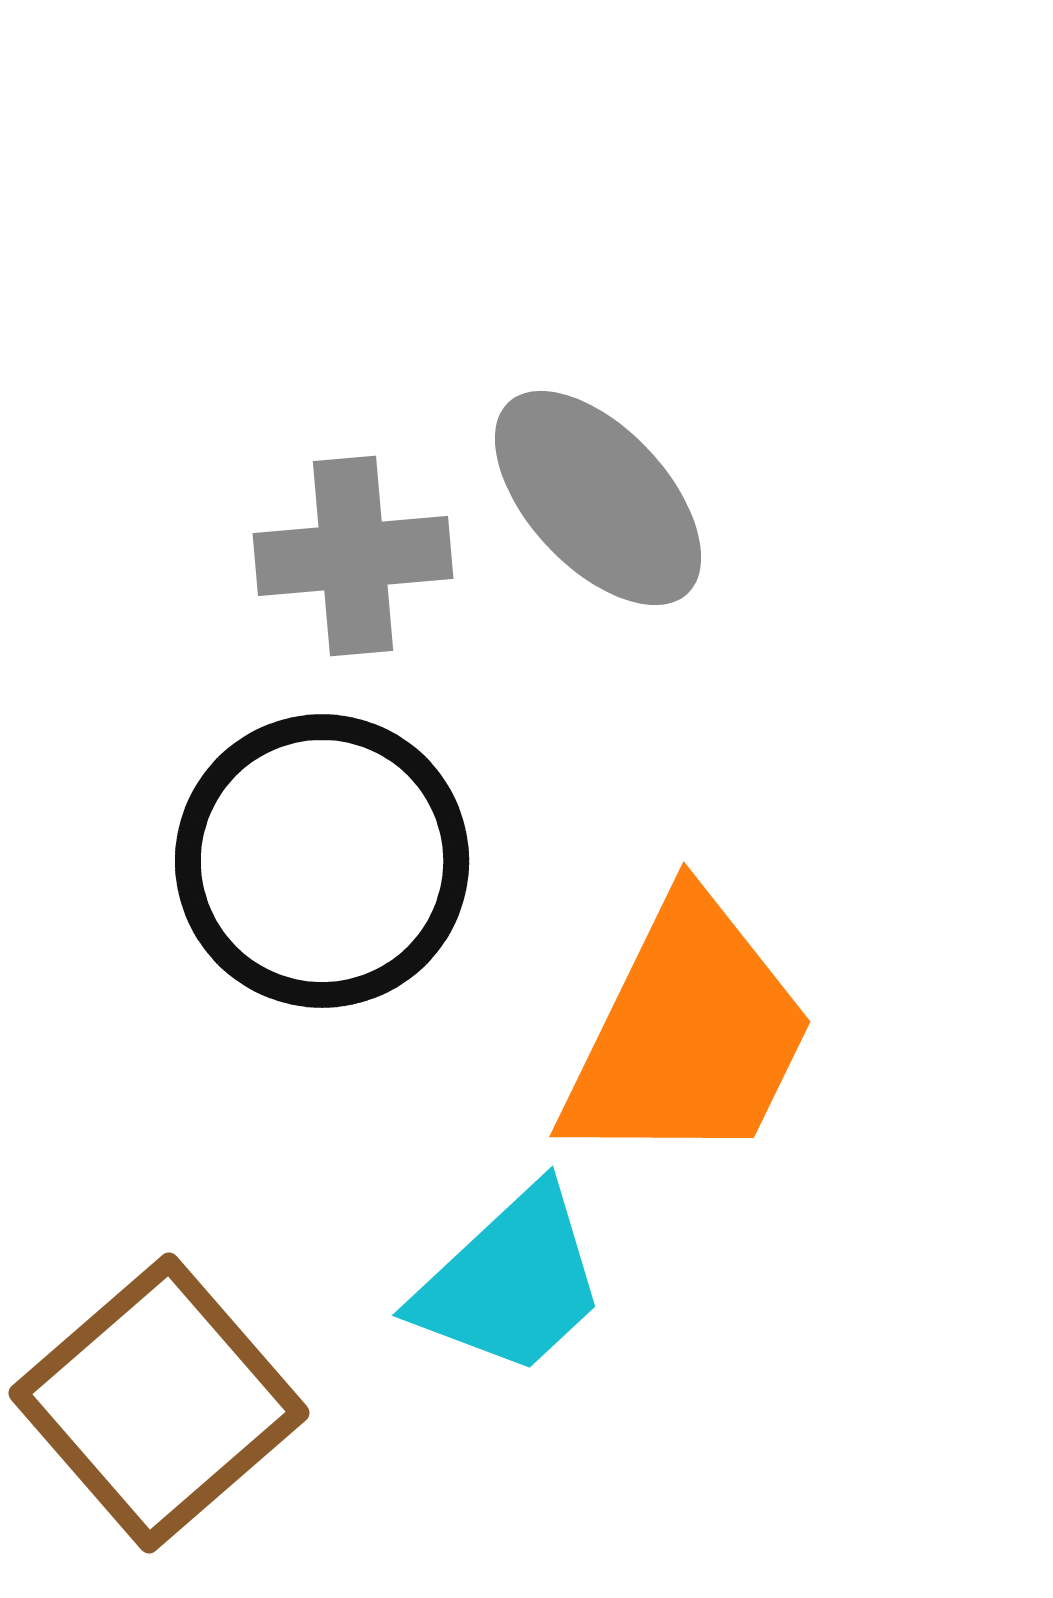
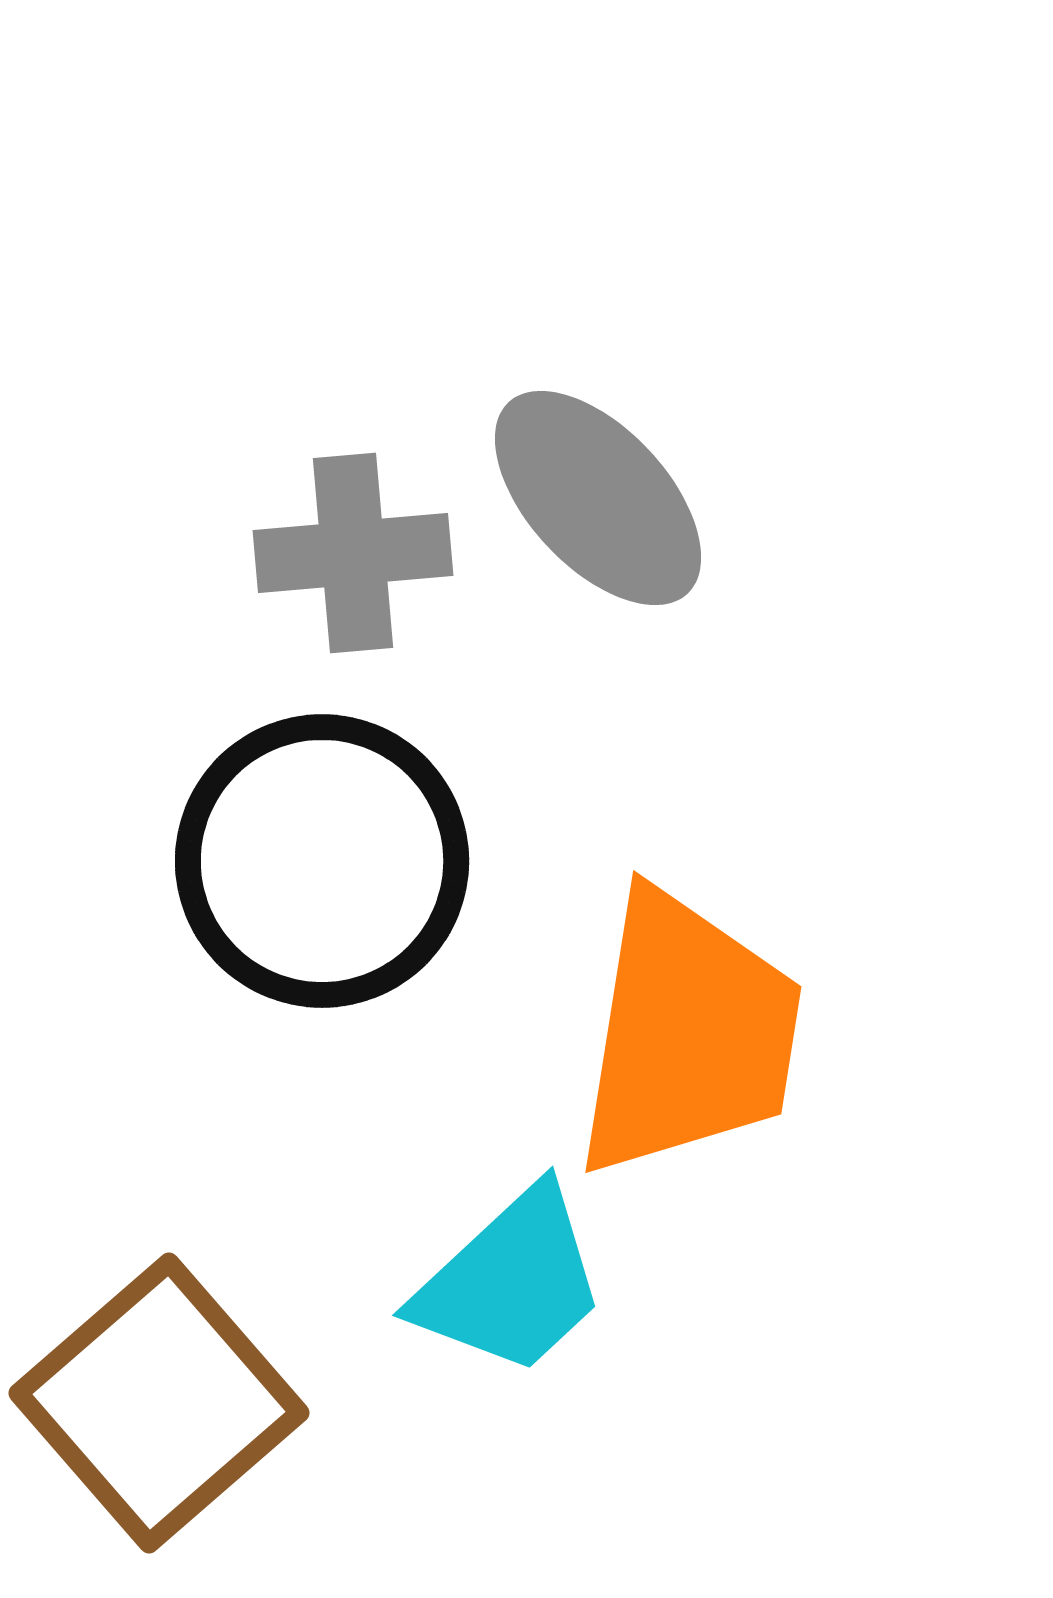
gray cross: moved 3 px up
orange trapezoid: rotated 17 degrees counterclockwise
